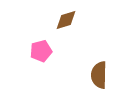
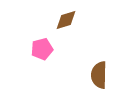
pink pentagon: moved 1 px right, 2 px up
